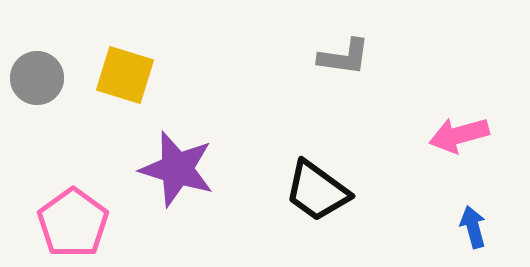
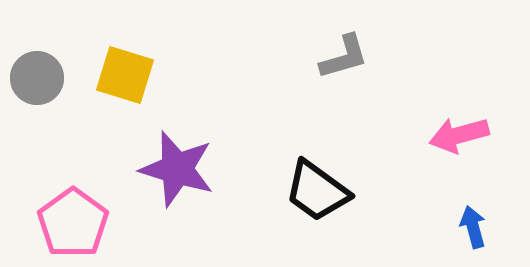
gray L-shape: rotated 24 degrees counterclockwise
